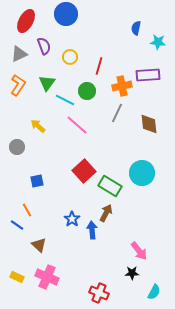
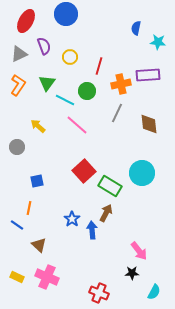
orange cross: moved 1 px left, 2 px up
orange line: moved 2 px right, 2 px up; rotated 40 degrees clockwise
